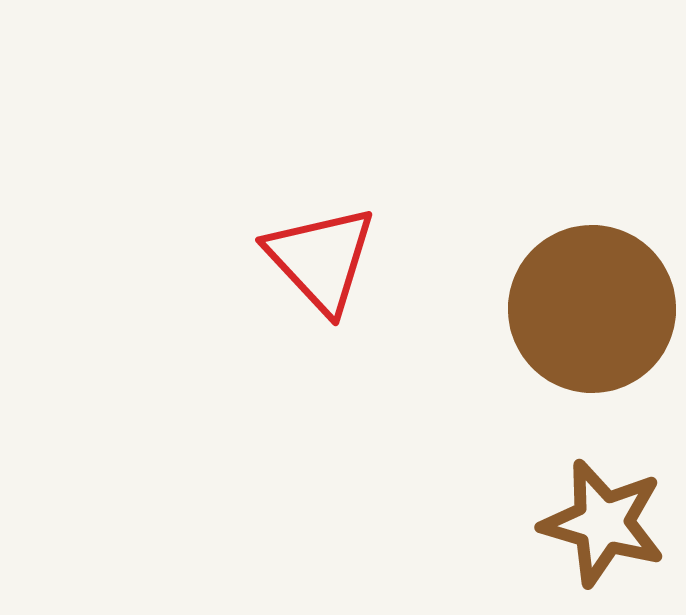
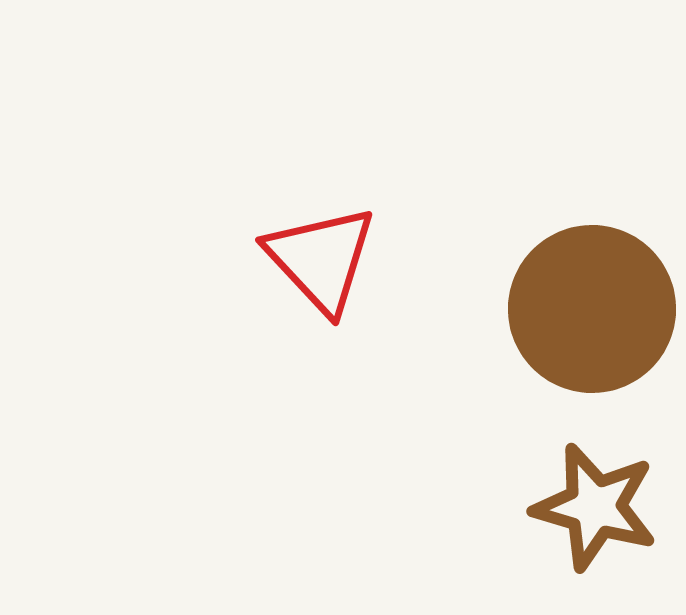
brown star: moved 8 px left, 16 px up
